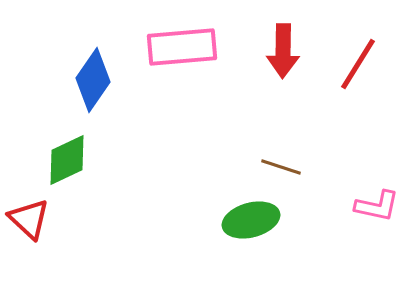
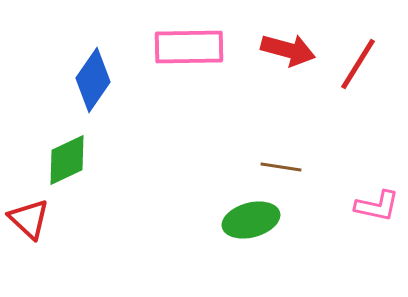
pink rectangle: moved 7 px right; rotated 4 degrees clockwise
red arrow: moved 5 px right, 1 px up; rotated 76 degrees counterclockwise
brown line: rotated 9 degrees counterclockwise
